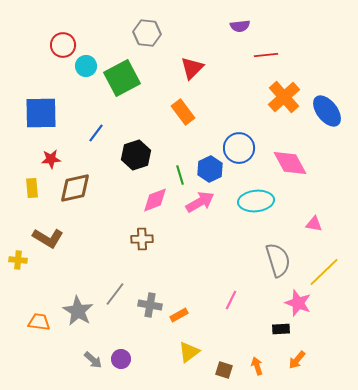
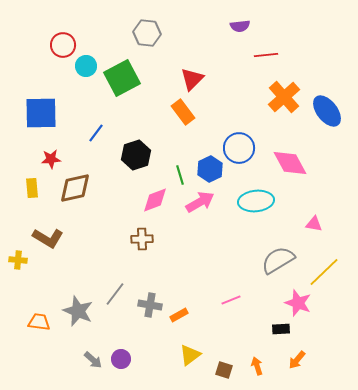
red triangle at (192, 68): moved 11 px down
gray semicircle at (278, 260): rotated 104 degrees counterclockwise
pink line at (231, 300): rotated 42 degrees clockwise
gray star at (78, 311): rotated 8 degrees counterclockwise
yellow triangle at (189, 352): moved 1 px right, 3 px down
